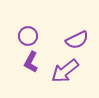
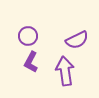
purple arrow: rotated 120 degrees clockwise
